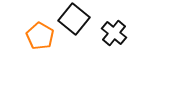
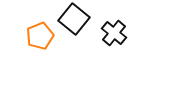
orange pentagon: rotated 20 degrees clockwise
